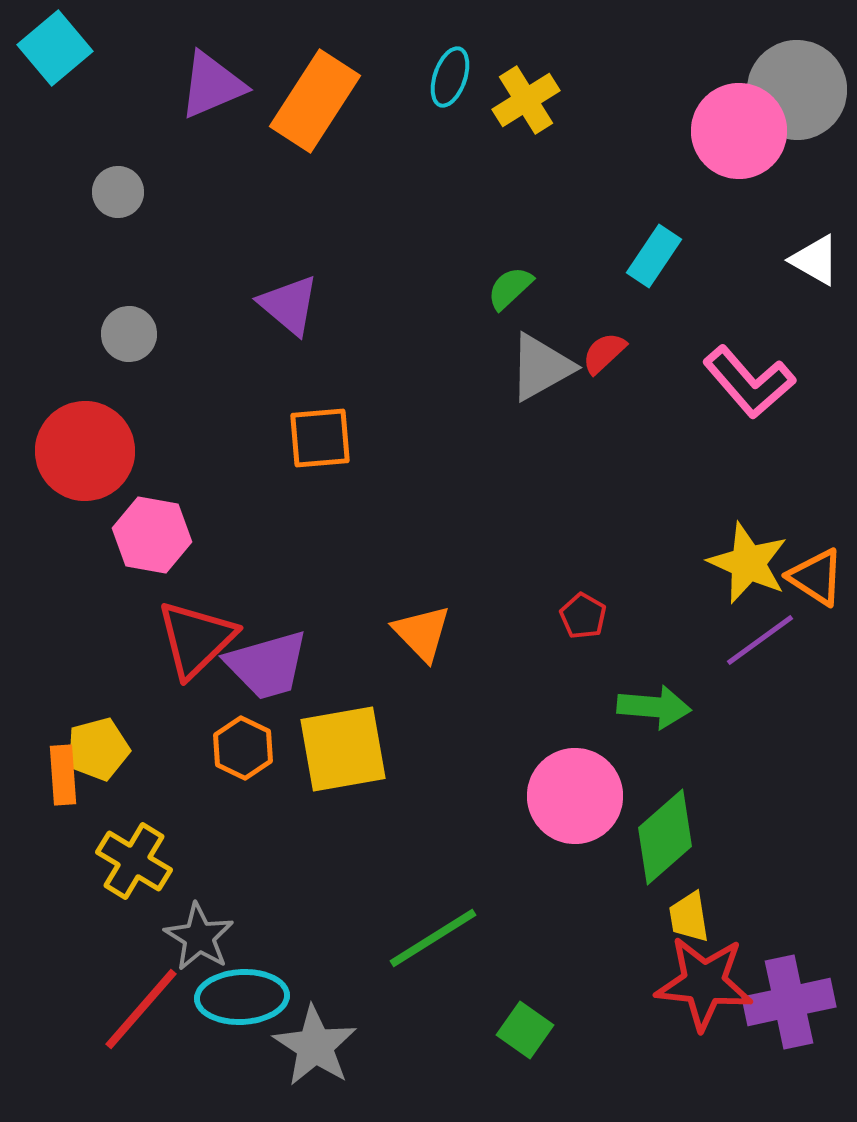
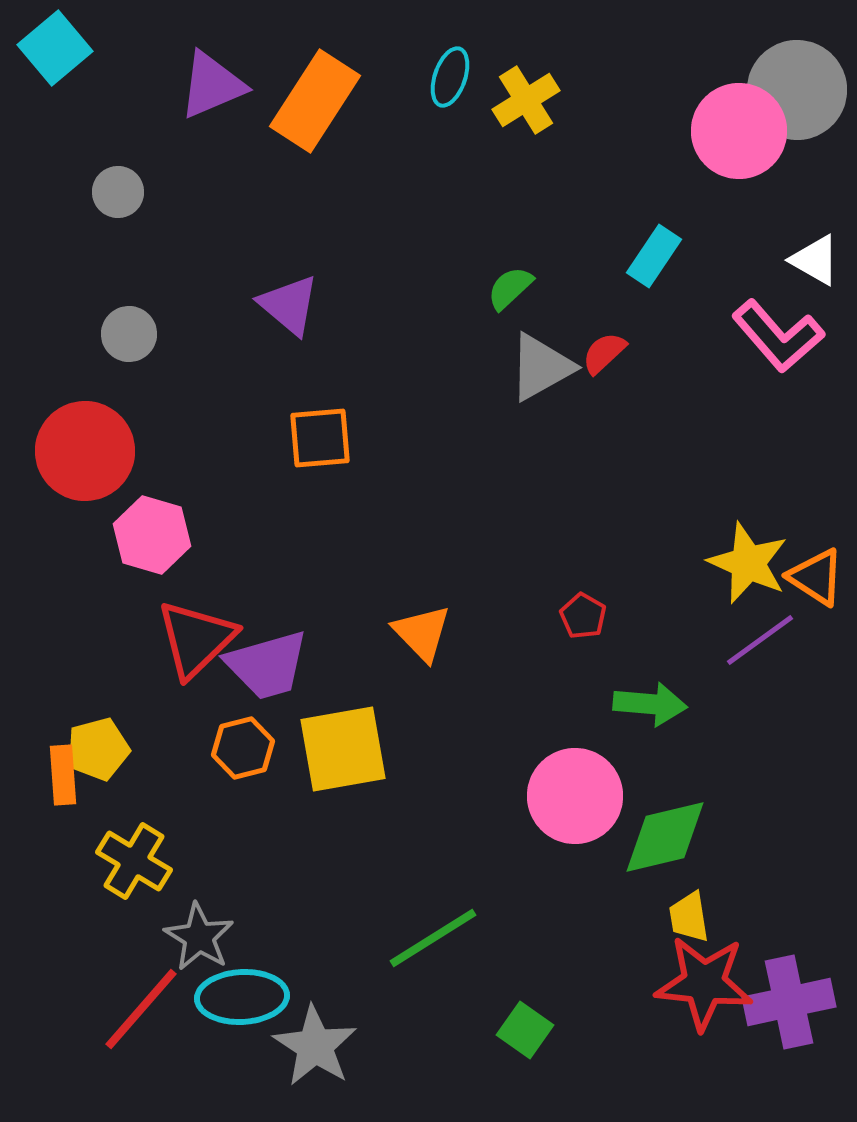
pink L-shape at (749, 382): moved 29 px right, 46 px up
pink hexagon at (152, 535): rotated 6 degrees clockwise
green arrow at (654, 707): moved 4 px left, 3 px up
orange hexagon at (243, 748): rotated 20 degrees clockwise
green diamond at (665, 837): rotated 28 degrees clockwise
